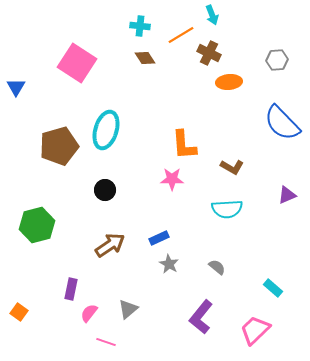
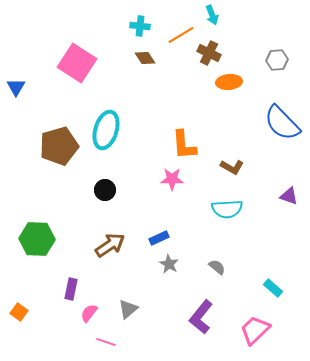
purple triangle: moved 2 px right, 1 px down; rotated 42 degrees clockwise
green hexagon: moved 14 px down; rotated 16 degrees clockwise
